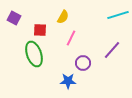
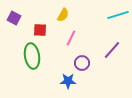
yellow semicircle: moved 2 px up
green ellipse: moved 2 px left, 2 px down; rotated 10 degrees clockwise
purple circle: moved 1 px left
